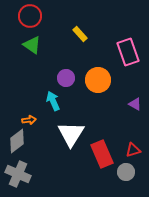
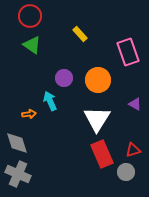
purple circle: moved 2 px left
cyan arrow: moved 3 px left
orange arrow: moved 6 px up
white triangle: moved 26 px right, 15 px up
gray diamond: moved 2 px down; rotated 70 degrees counterclockwise
